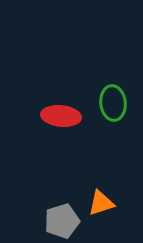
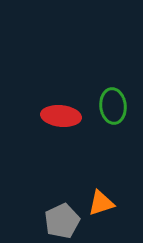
green ellipse: moved 3 px down
gray pentagon: rotated 8 degrees counterclockwise
